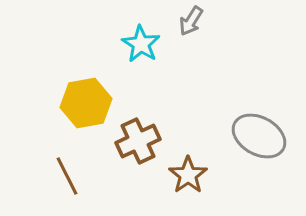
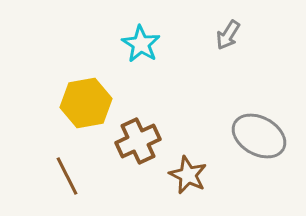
gray arrow: moved 37 px right, 14 px down
brown star: rotated 12 degrees counterclockwise
